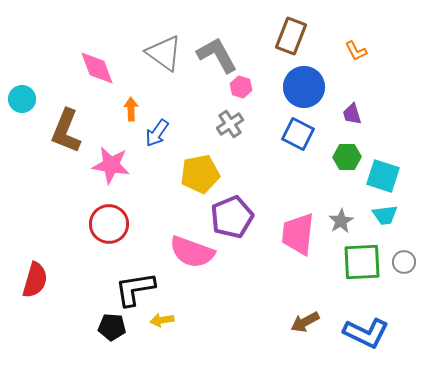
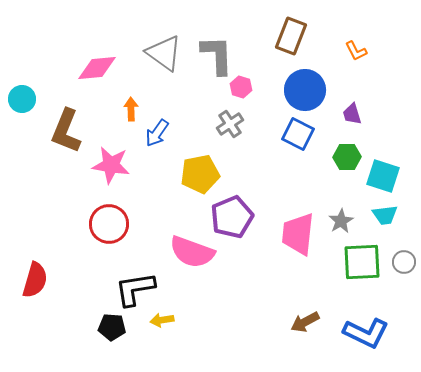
gray L-shape: rotated 27 degrees clockwise
pink diamond: rotated 75 degrees counterclockwise
blue circle: moved 1 px right, 3 px down
